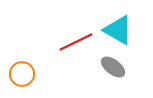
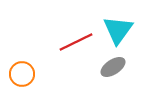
cyan triangle: rotated 36 degrees clockwise
gray ellipse: rotated 70 degrees counterclockwise
